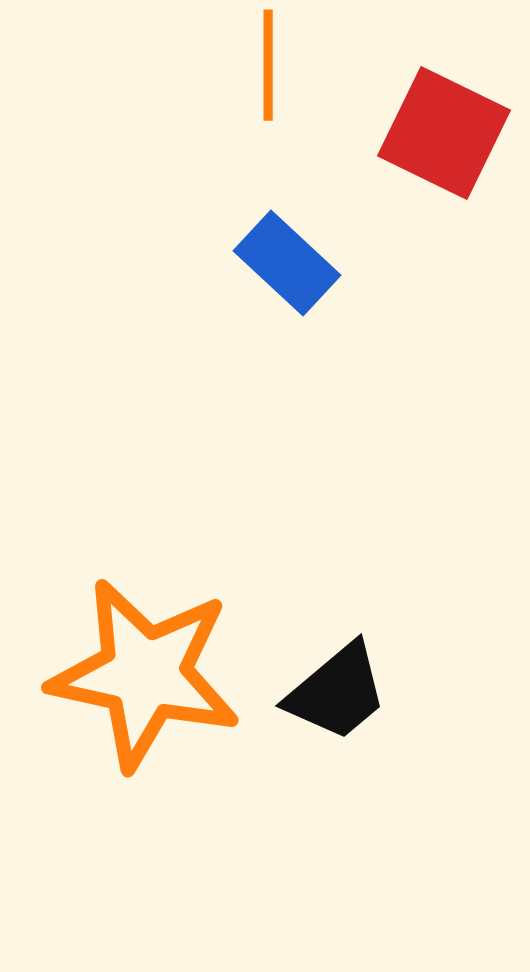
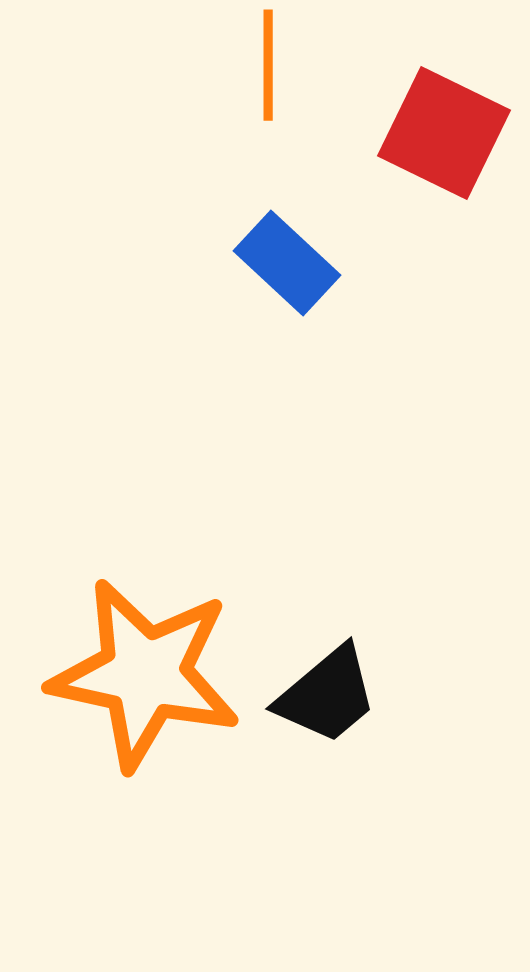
black trapezoid: moved 10 px left, 3 px down
